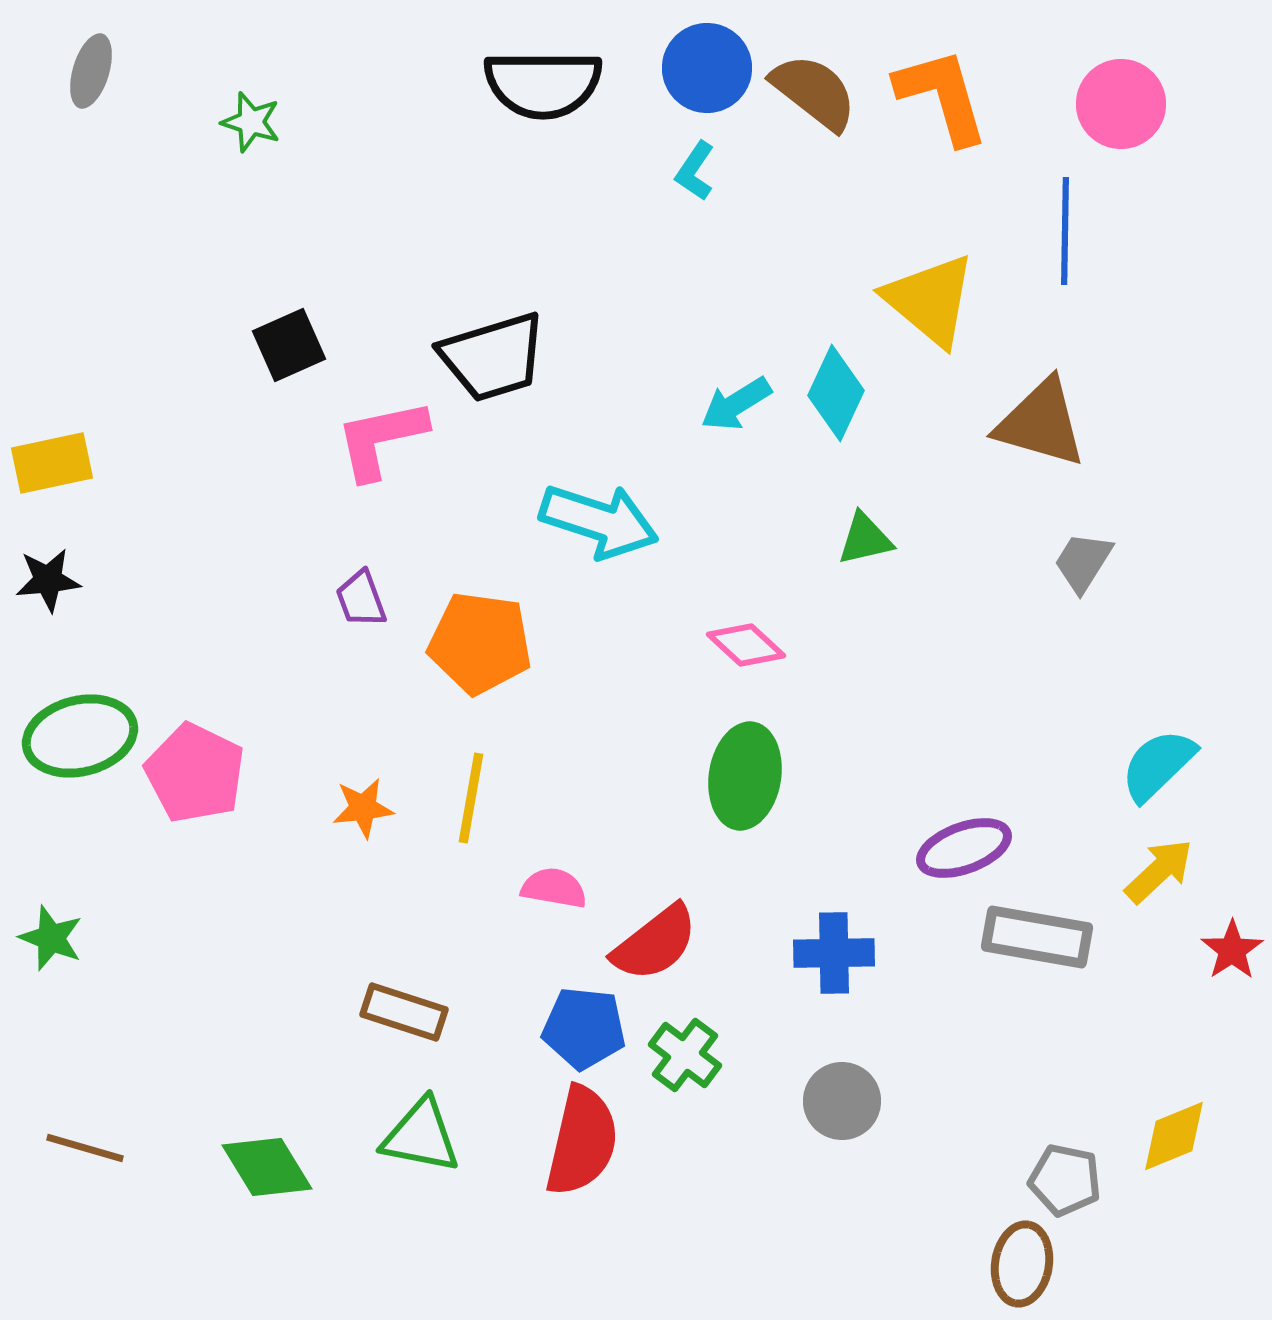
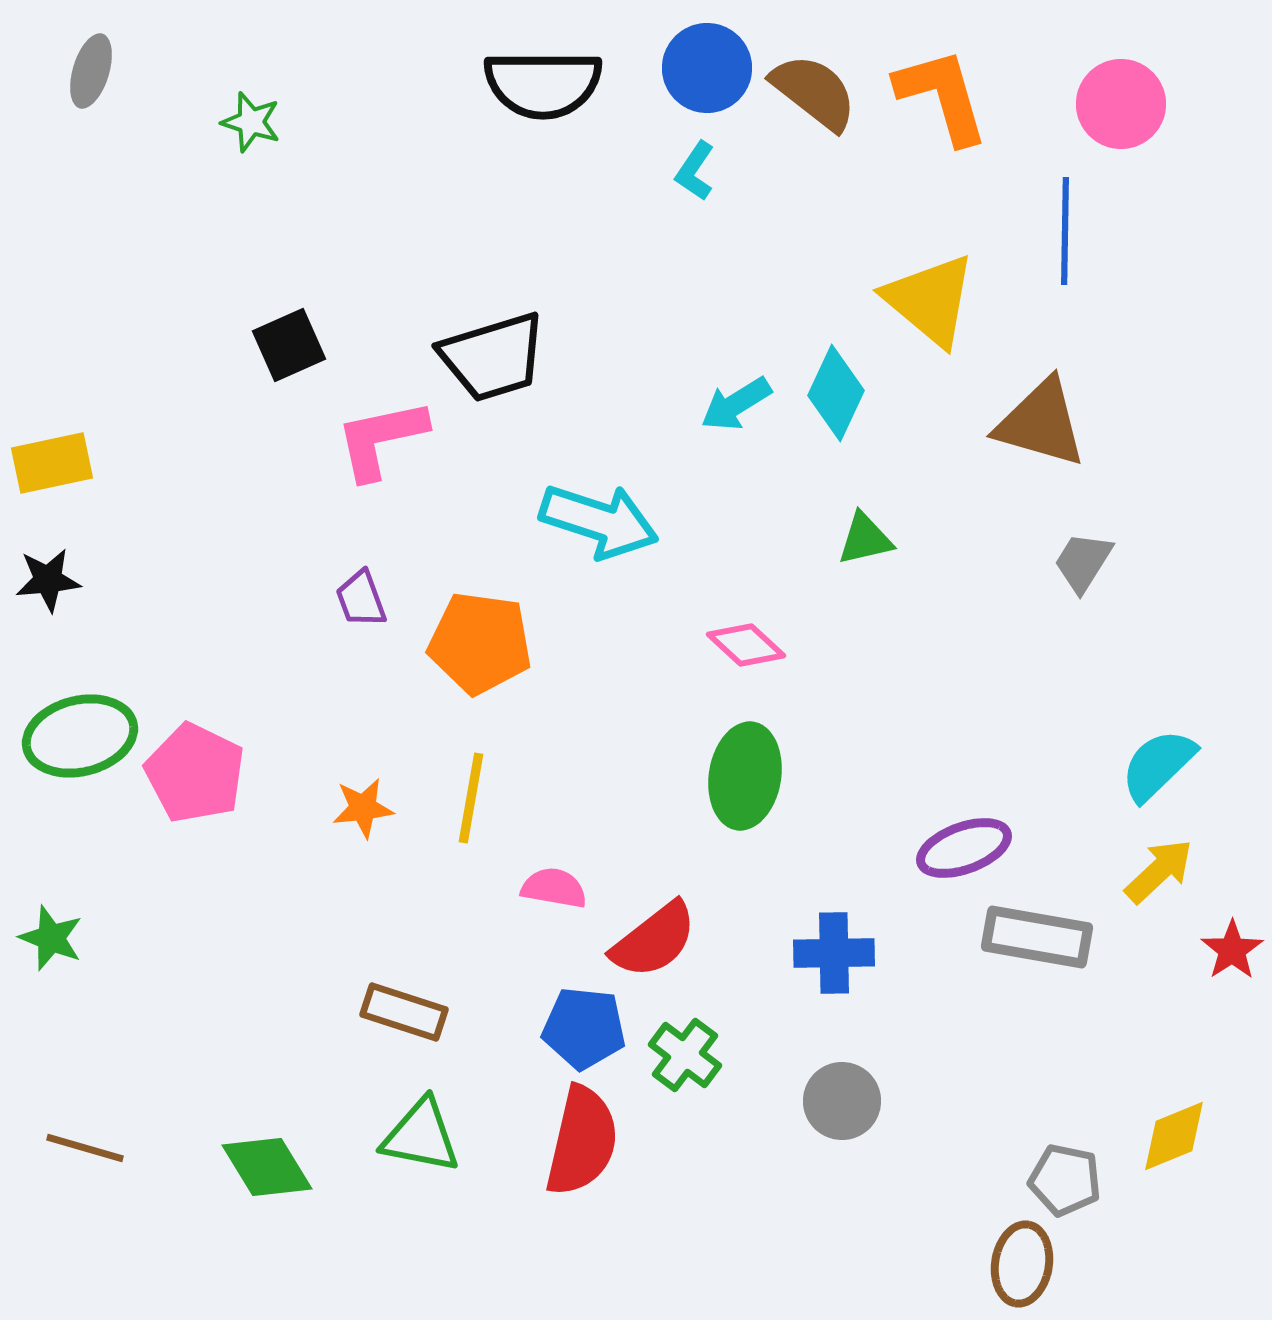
red semicircle at (655, 943): moved 1 px left, 3 px up
